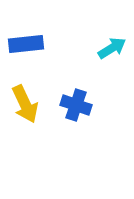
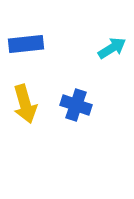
yellow arrow: rotated 9 degrees clockwise
